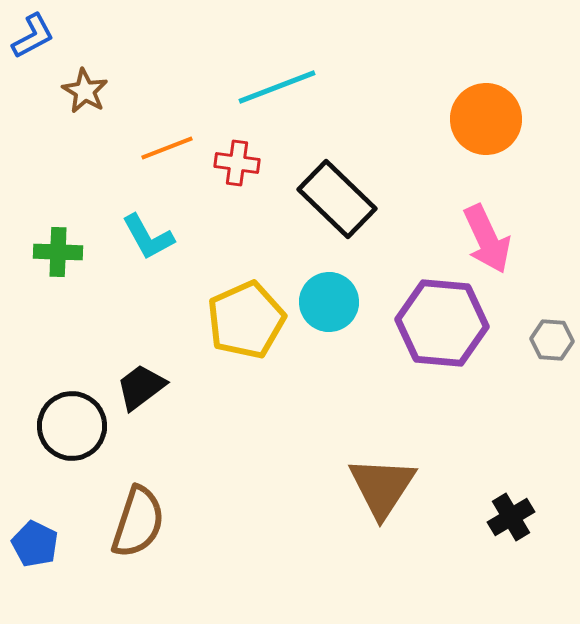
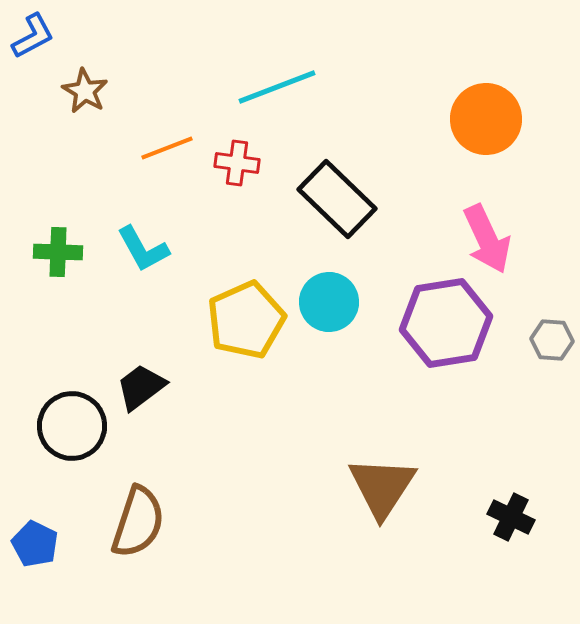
cyan L-shape: moved 5 px left, 12 px down
purple hexagon: moved 4 px right; rotated 14 degrees counterclockwise
black cross: rotated 33 degrees counterclockwise
